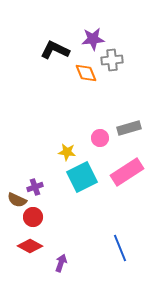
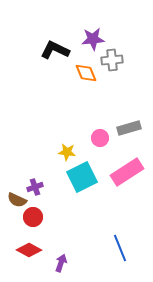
red diamond: moved 1 px left, 4 px down
